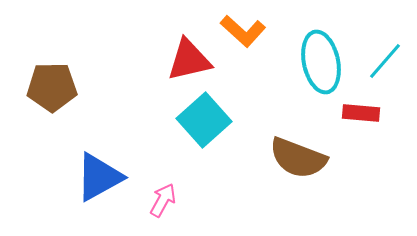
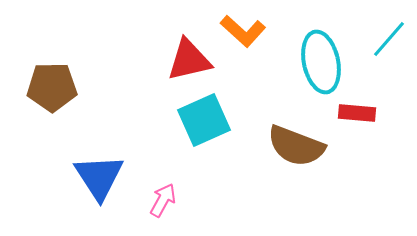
cyan line: moved 4 px right, 22 px up
red rectangle: moved 4 px left
cyan square: rotated 18 degrees clockwise
brown semicircle: moved 2 px left, 12 px up
blue triangle: rotated 34 degrees counterclockwise
